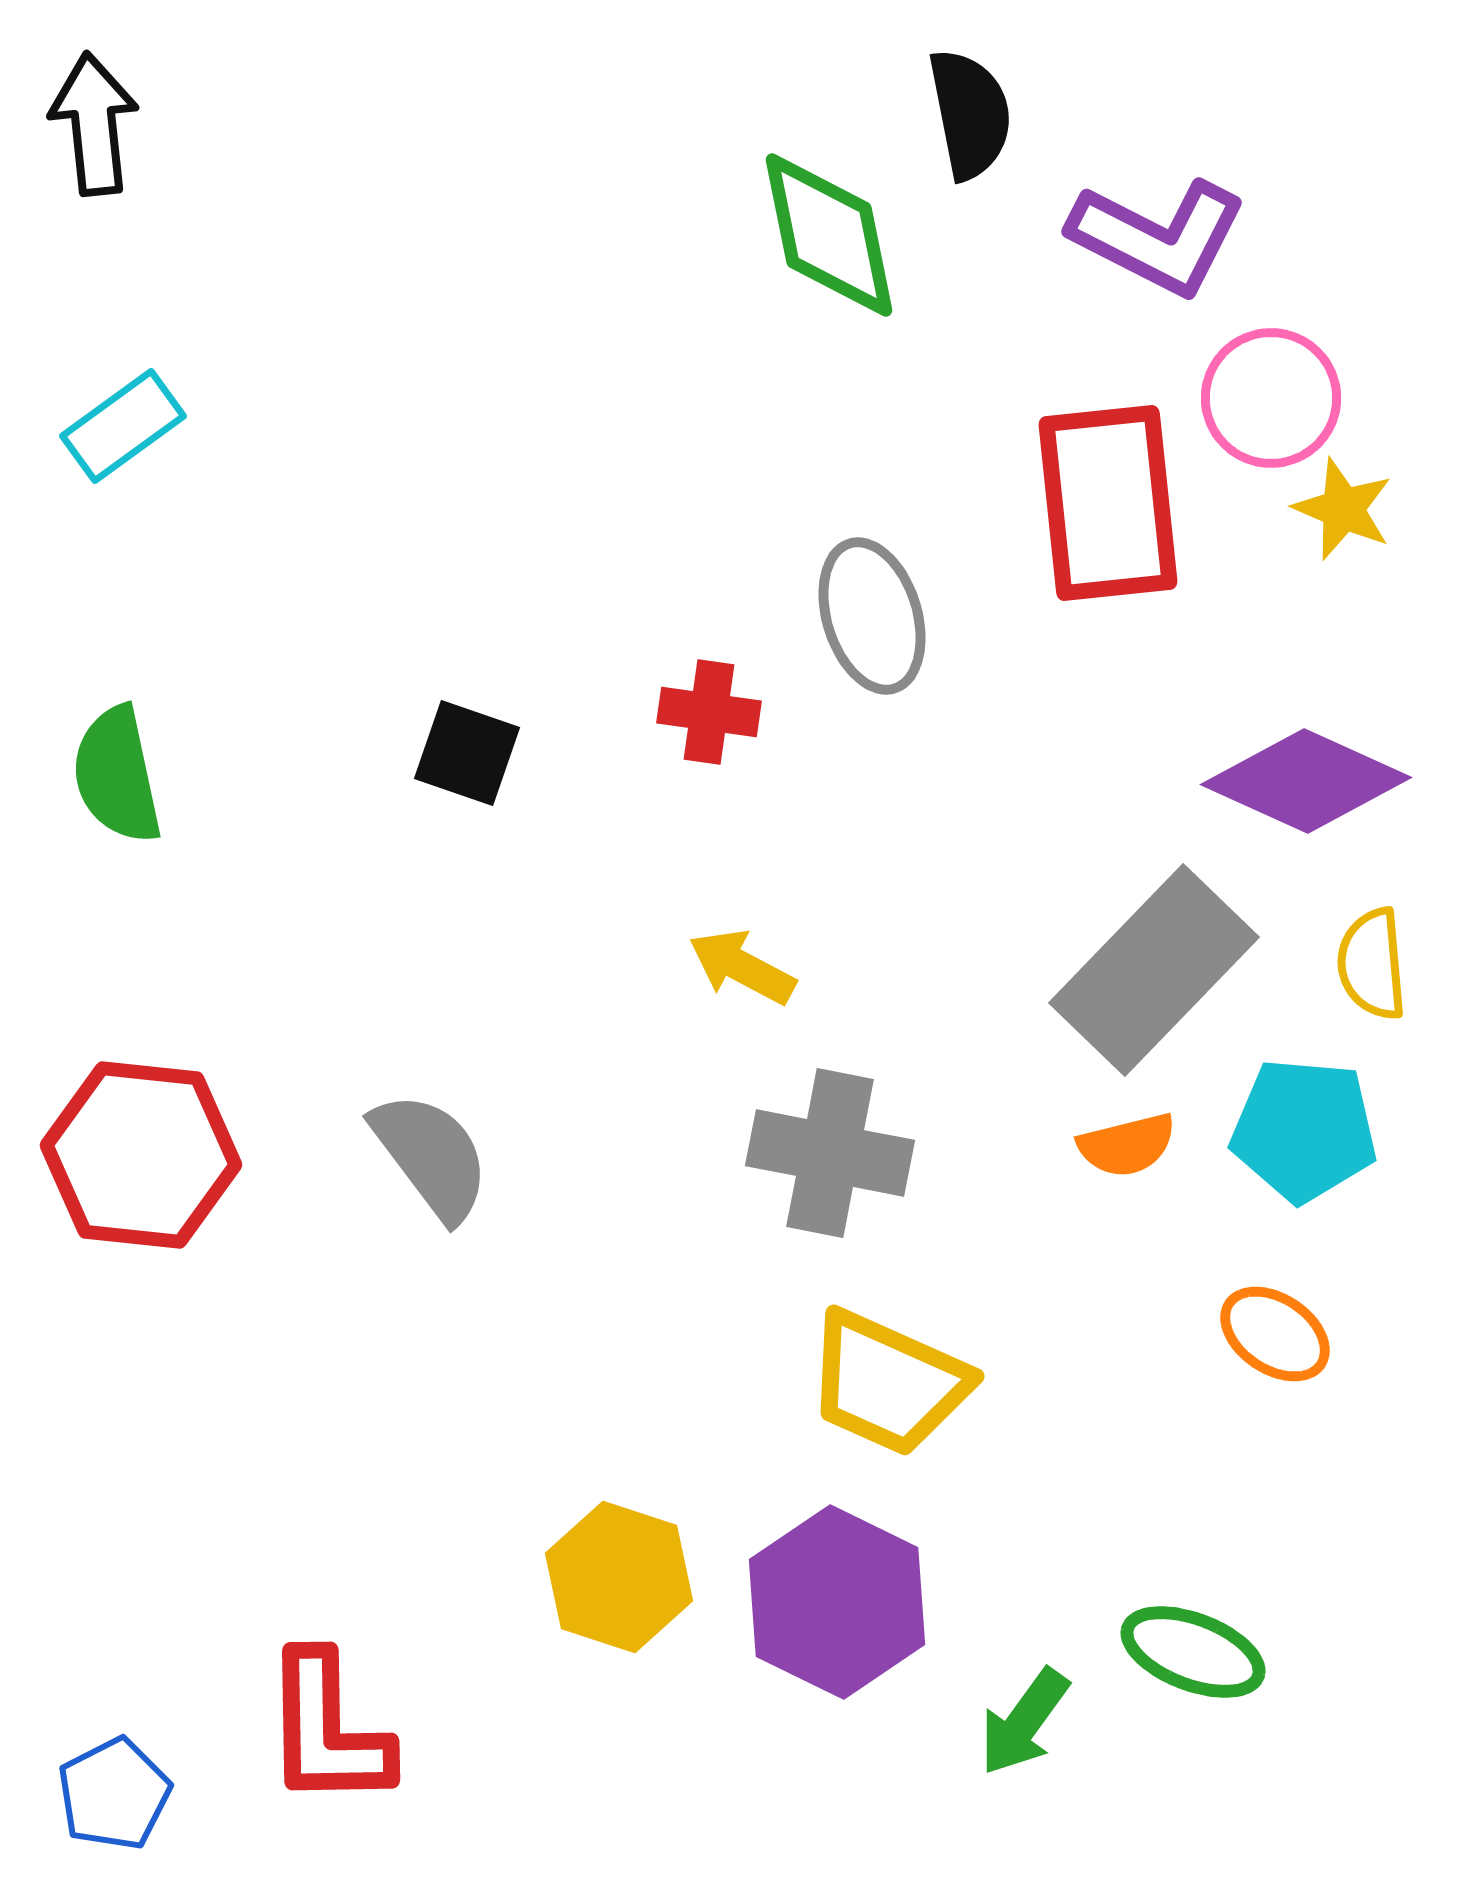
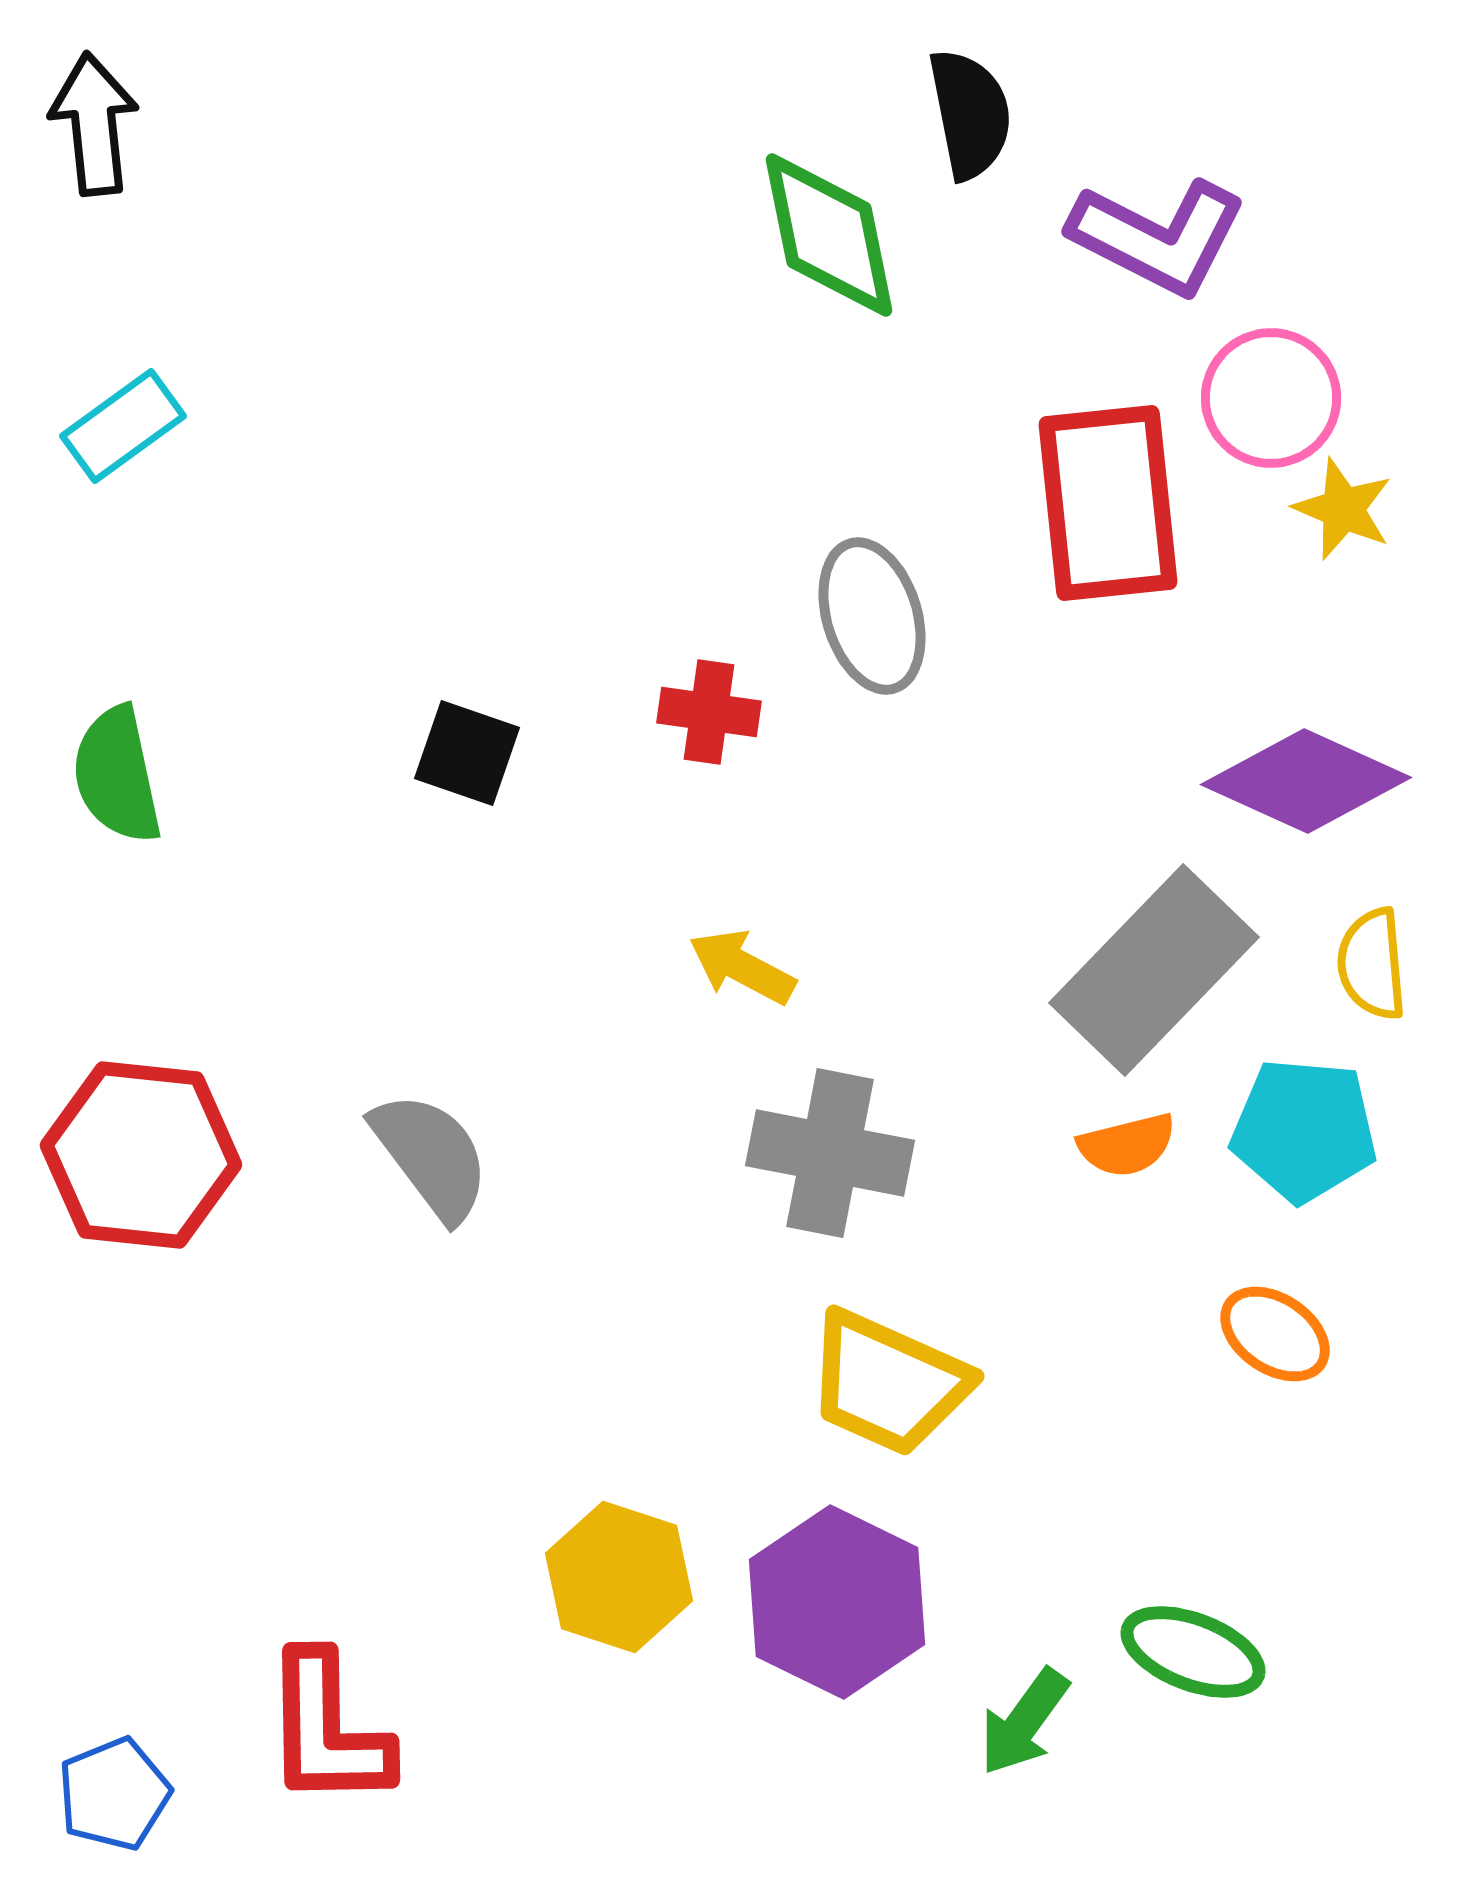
blue pentagon: rotated 5 degrees clockwise
